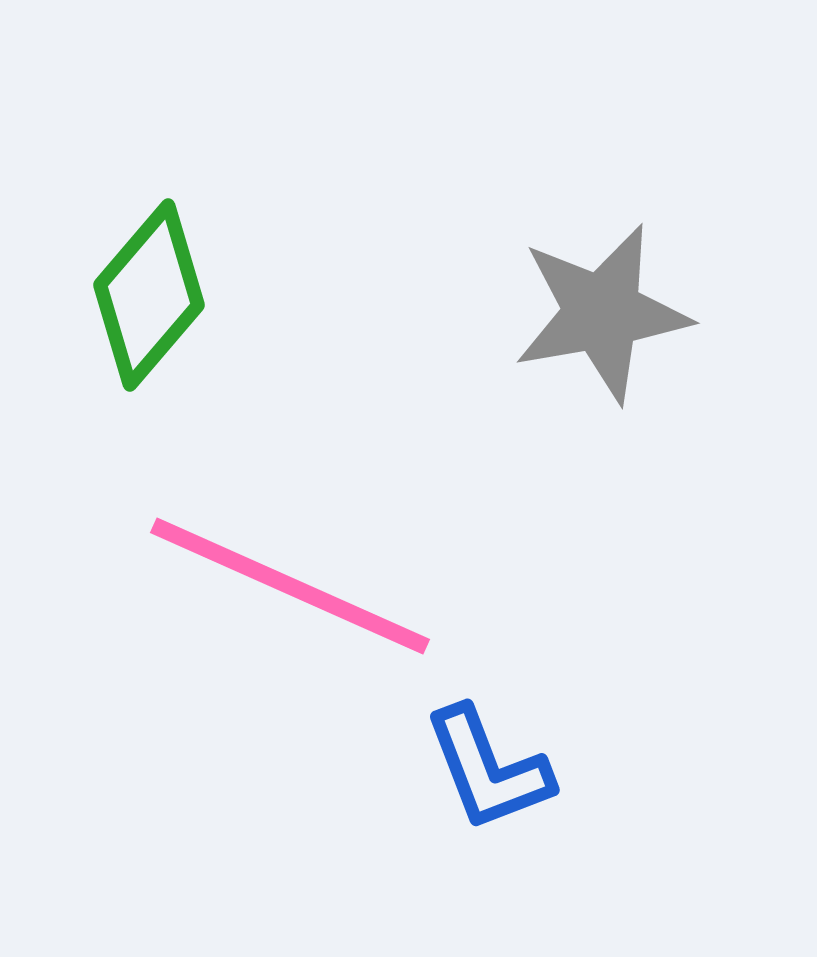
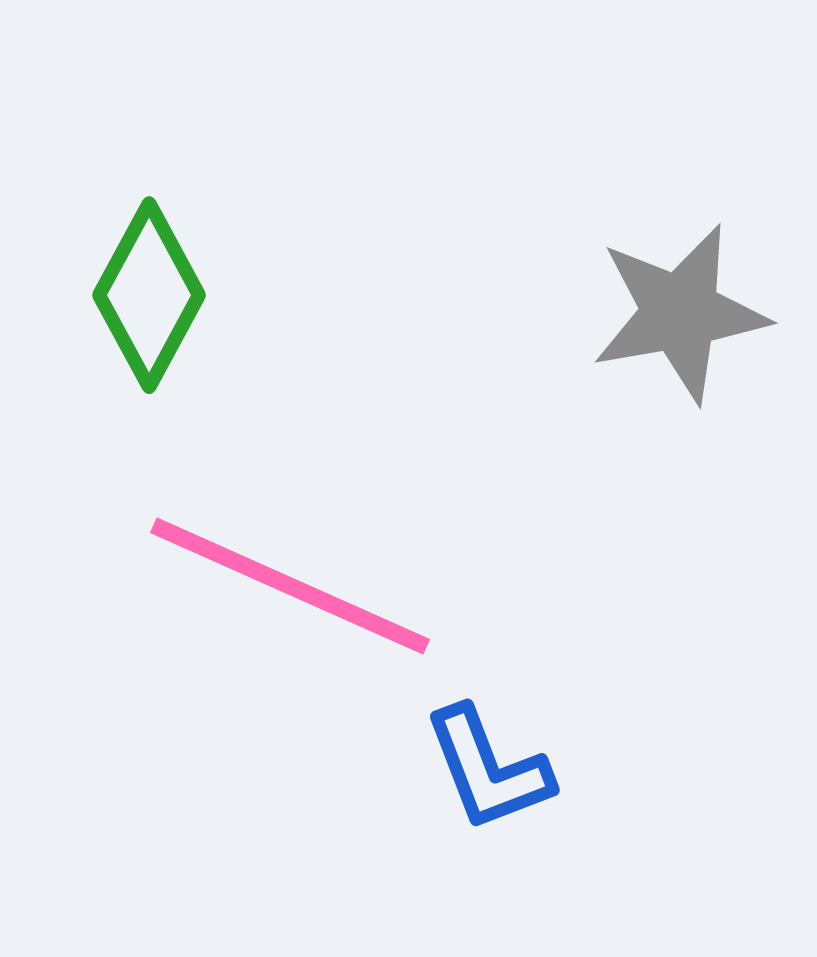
green diamond: rotated 12 degrees counterclockwise
gray star: moved 78 px right
